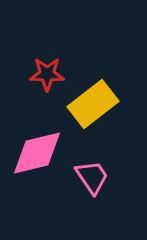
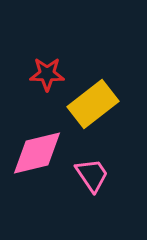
pink trapezoid: moved 2 px up
